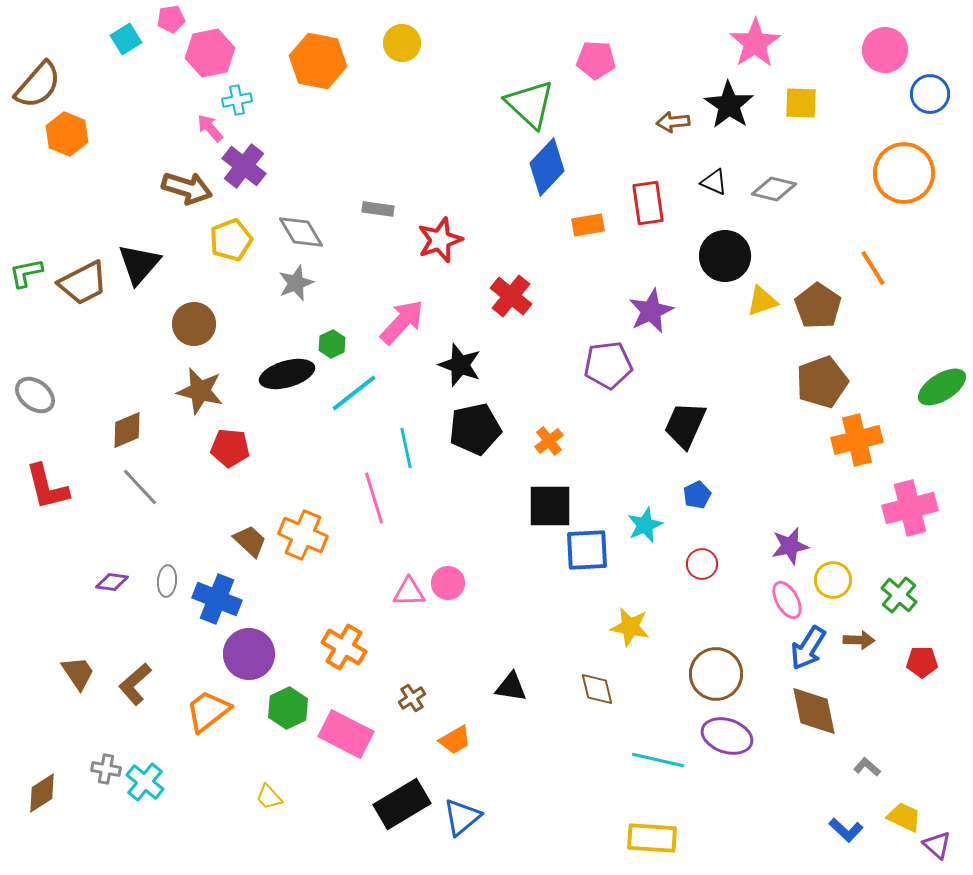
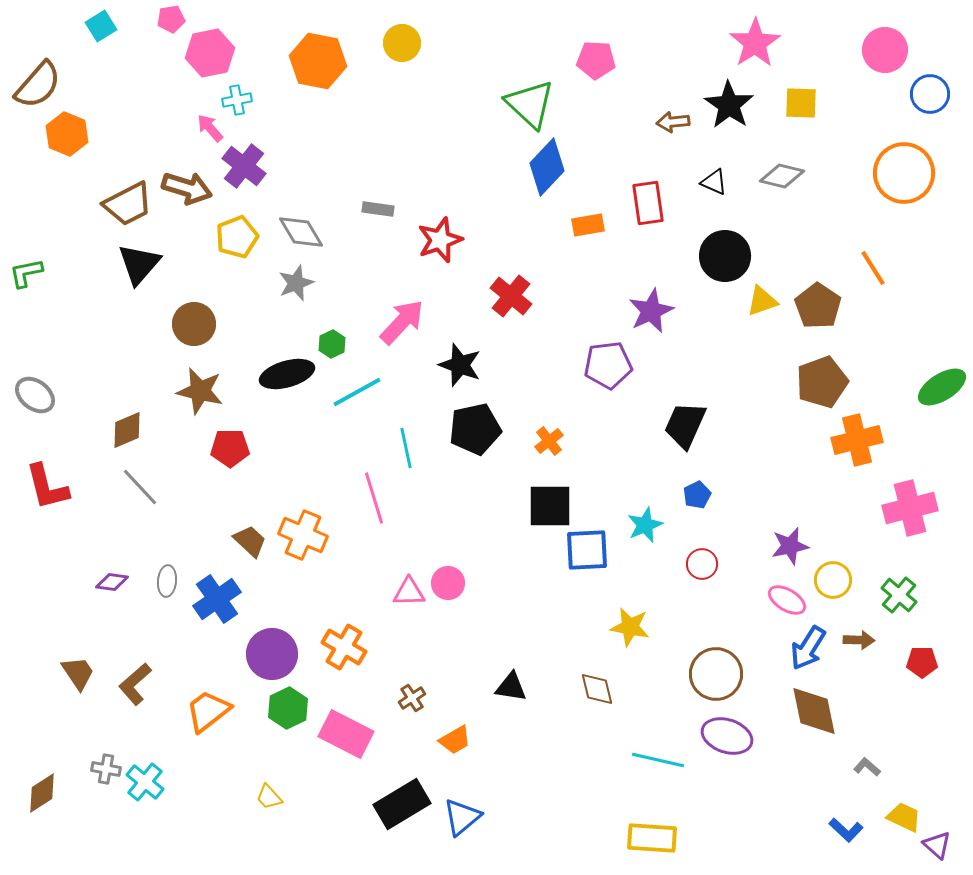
cyan square at (126, 39): moved 25 px left, 13 px up
gray diamond at (774, 189): moved 8 px right, 13 px up
yellow pentagon at (231, 240): moved 6 px right, 3 px up
brown trapezoid at (83, 283): moved 45 px right, 79 px up
cyan line at (354, 393): moved 3 px right, 1 px up; rotated 9 degrees clockwise
red pentagon at (230, 448): rotated 6 degrees counterclockwise
blue cross at (217, 599): rotated 33 degrees clockwise
pink ellipse at (787, 600): rotated 30 degrees counterclockwise
purple circle at (249, 654): moved 23 px right
